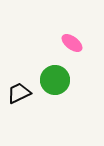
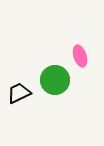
pink ellipse: moved 8 px right, 13 px down; rotated 35 degrees clockwise
